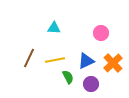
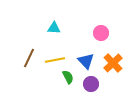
blue triangle: rotated 48 degrees counterclockwise
